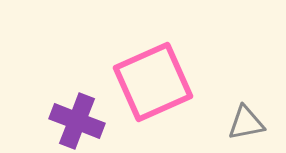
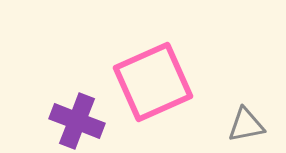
gray triangle: moved 2 px down
